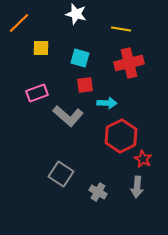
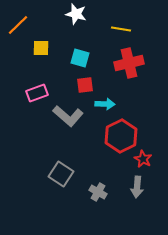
orange line: moved 1 px left, 2 px down
cyan arrow: moved 2 px left, 1 px down
